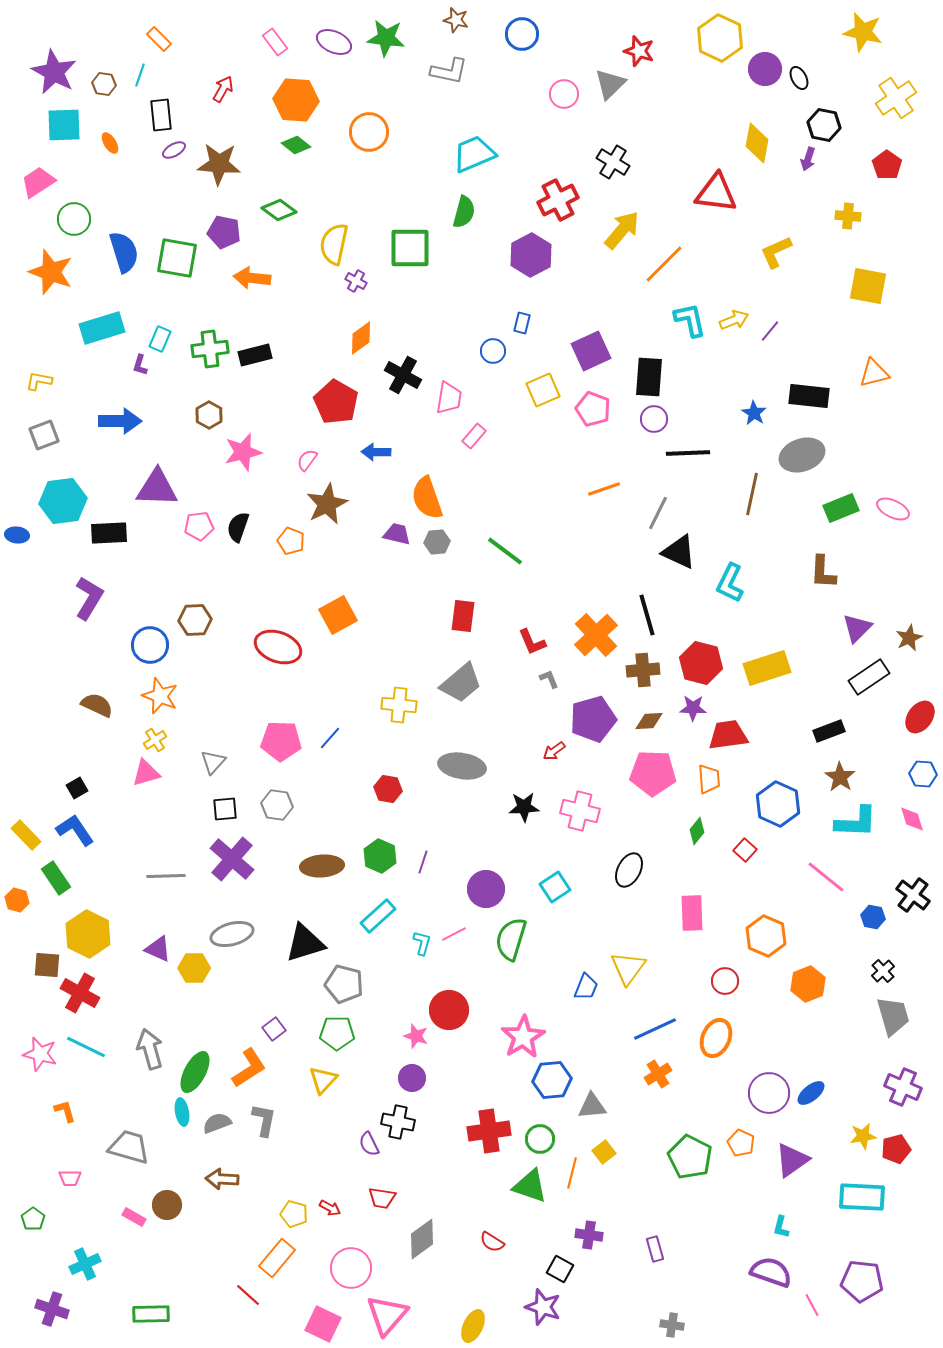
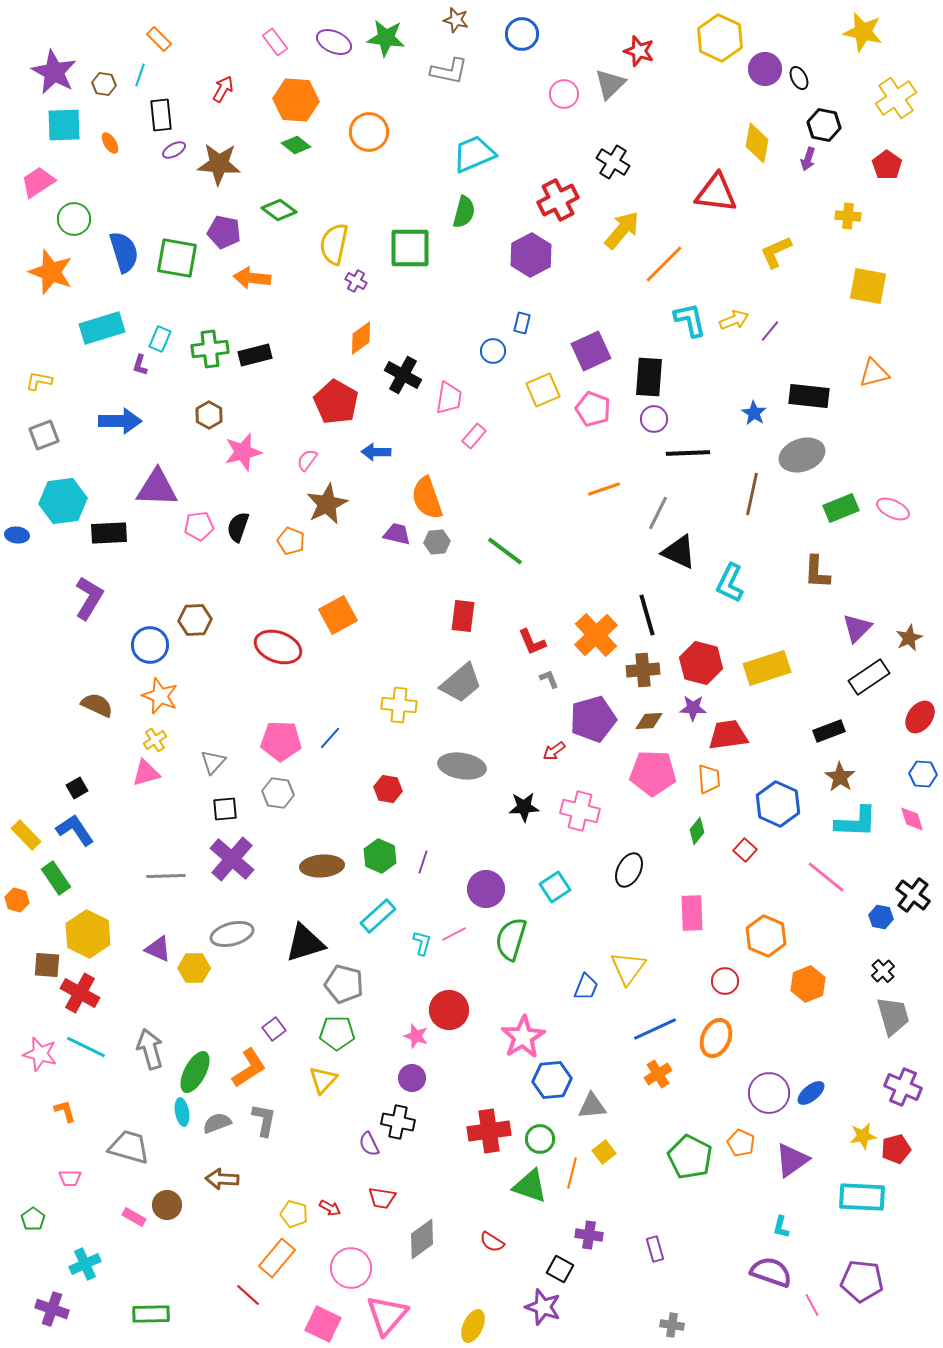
brown L-shape at (823, 572): moved 6 px left
gray hexagon at (277, 805): moved 1 px right, 12 px up
blue hexagon at (873, 917): moved 8 px right
